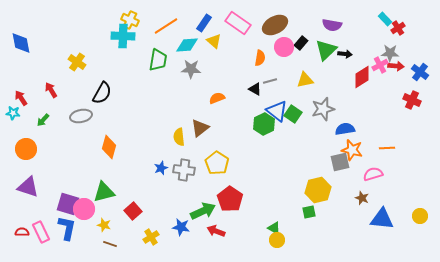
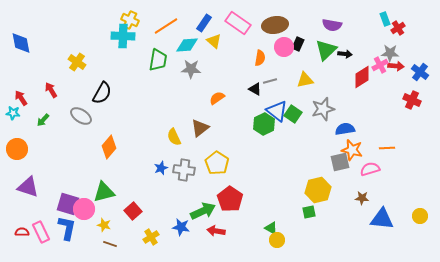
cyan rectangle at (385, 19): rotated 24 degrees clockwise
brown ellipse at (275, 25): rotated 20 degrees clockwise
black rectangle at (301, 43): moved 3 px left, 1 px down; rotated 16 degrees counterclockwise
orange semicircle at (217, 98): rotated 14 degrees counterclockwise
gray ellipse at (81, 116): rotated 45 degrees clockwise
yellow semicircle at (179, 137): moved 5 px left; rotated 18 degrees counterclockwise
orange diamond at (109, 147): rotated 25 degrees clockwise
orange circle at (26, 149): moved 9 px left
pink semicircle at (373, 174): moved 3 px left, 5 px up
brown star at (362, 198): rotated 16 degrees counterclockwise
green triangle at (274, 228): moved 3 px left
red arrow at (216, 231): rotated 12 degrees counterclockwise
